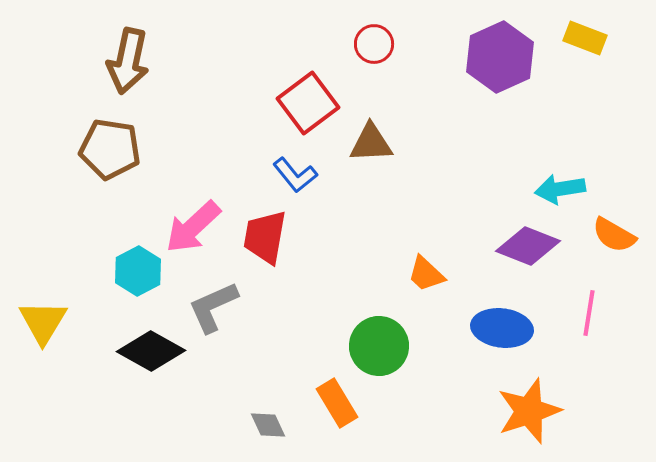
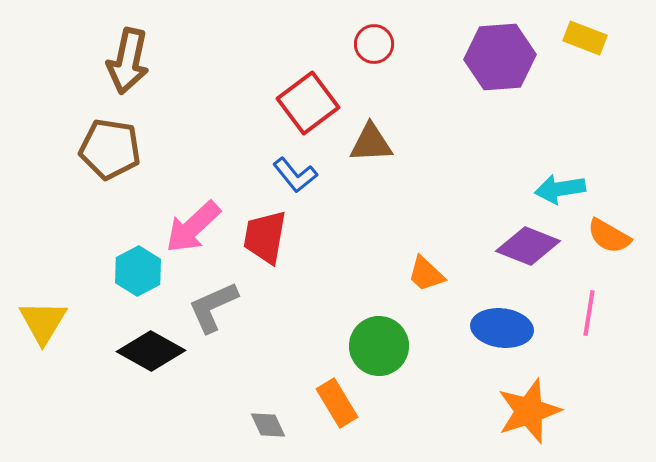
purple hexagon: rotated 20 degrees clockwise
orange semicircle: moved 5 px left, 1 px down
